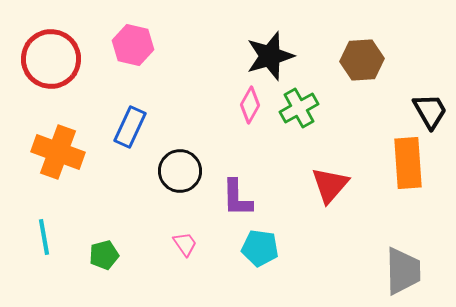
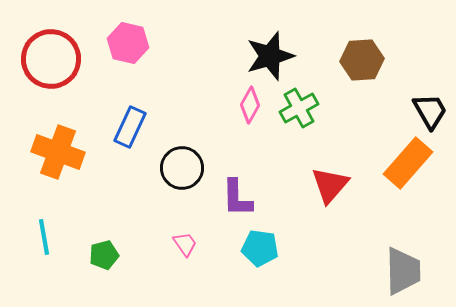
pink hexagon: moved 5 px left, 2 px up
orange rectangle: rotated 45 degrees clockwise
black circle: moved 2 px right, 3 px up
